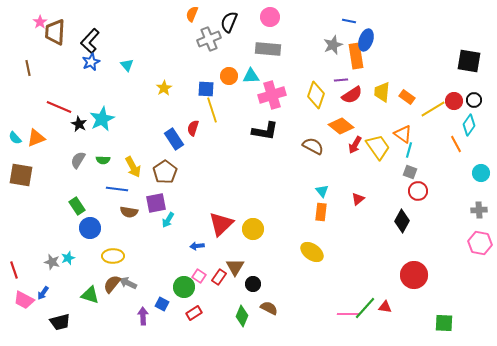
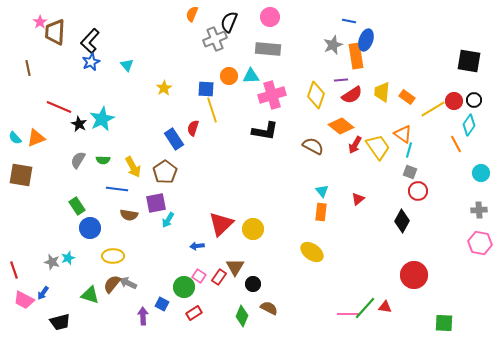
gray cross at (209, 39): moved 6 px right
brown semicircle at (129, 212): moved 3 px down
